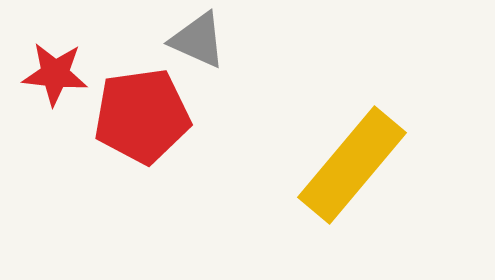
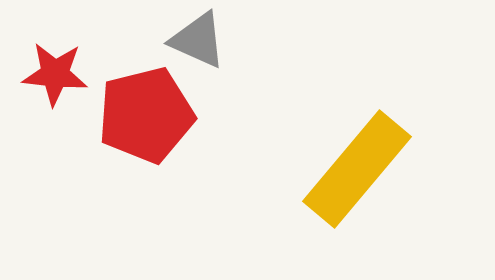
red pentagon: moved 4 px right, 1 px up; rotated 6 degrees counterclockwise
yellow rectangle: moved 5 px right, 4 px down
